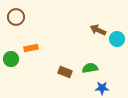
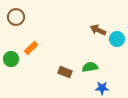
orange rectangle: rotated 32 degrees counterclockwise
green semicircle: moved 1 px up
